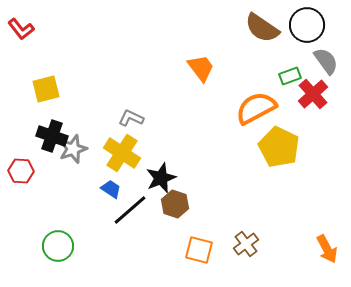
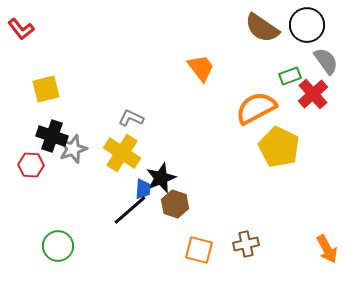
red hexagon: moved 10 px right, 6 px up
blue trapezoid: moved 32 px right; rotated 60 degrees clockwise
brown cross: rotated 25 degrees clockwise
